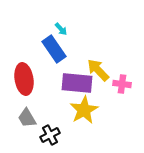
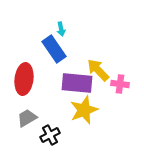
cyan arrow: rotated 32 degrees clockwise
red ellipse: rotated 16 degrees clockwise
pink cross: moved 2 px left
yellow star: rotated 8 degrees clockwise
gray trapezoid: rotated 90 degrees clockwise
